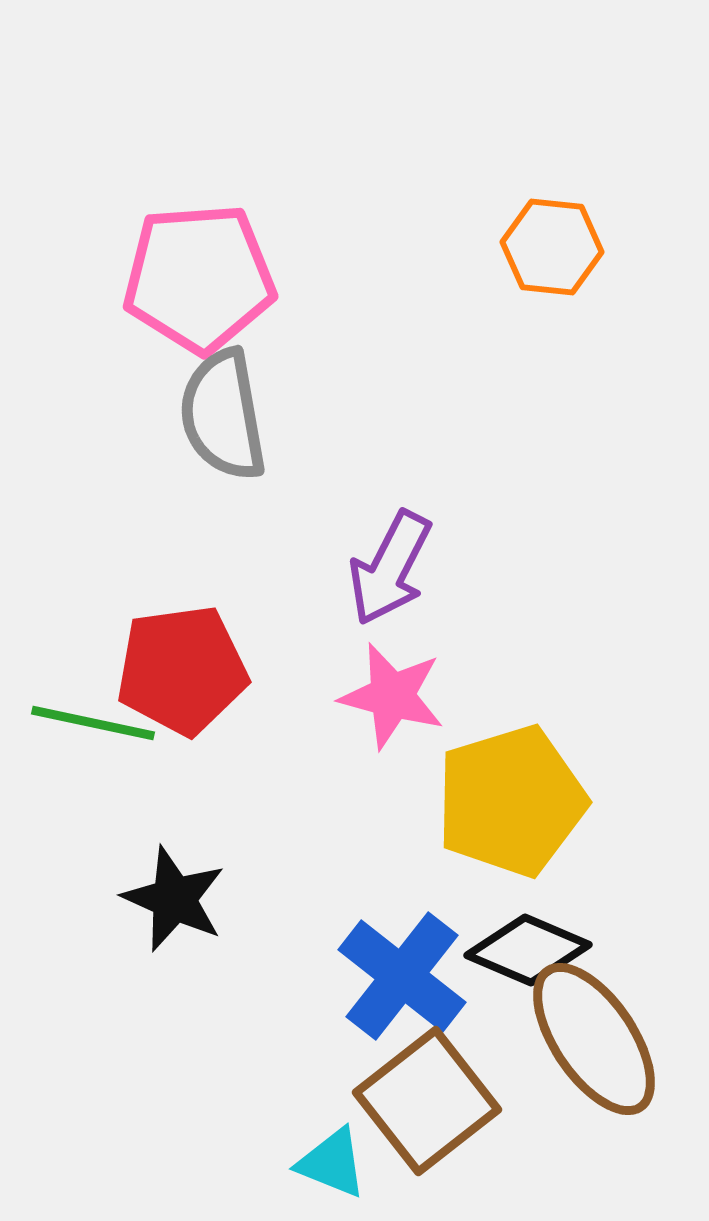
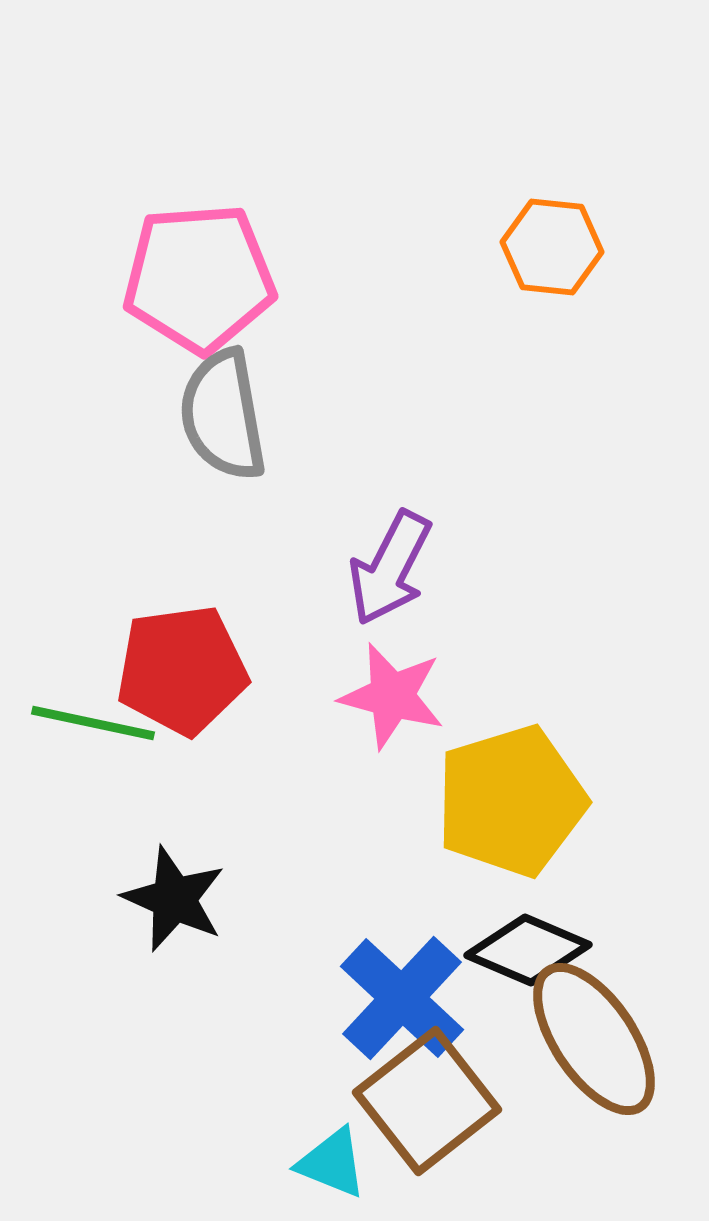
blue cross: moved 22 px down; rotated 5 degrees clockwise
